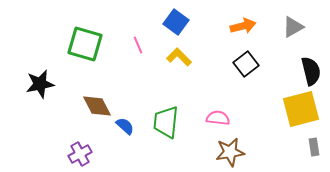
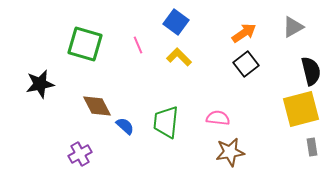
orange arrow: moved 1 px right, 7 px down; rotated 20 degrees counterclockwise
gray rectangle: moved 2 px left
